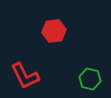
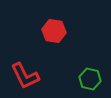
red hexagon: rotated 15 degrees clockwise
